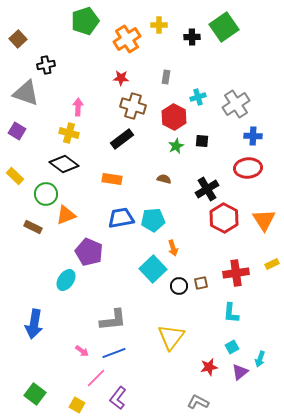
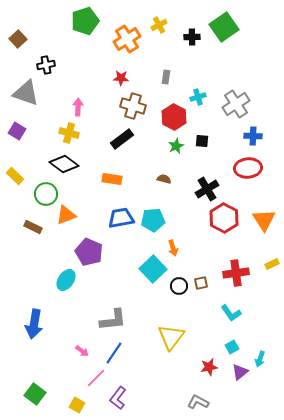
yellow cross at (159, 25): rotated 28 degrees counterclockwise
cyan L-shape at (231, 313): rotated 40 degrees counterclockwise
blue line at (114, 353): rotated 35 degrees counterclockwise
